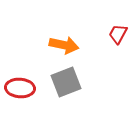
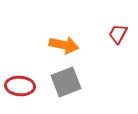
red ellipse: moved 2 px up
